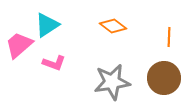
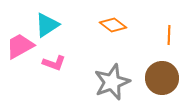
orange diamond: moved 1 px up
orange line: moved 2 px up
pink trapezoid: moved 1 px right, 1 px down; rotated 12 degrees clockwise
brown circle: moved 2 px left
gray star: rotated 12 degrees counterclockwise
